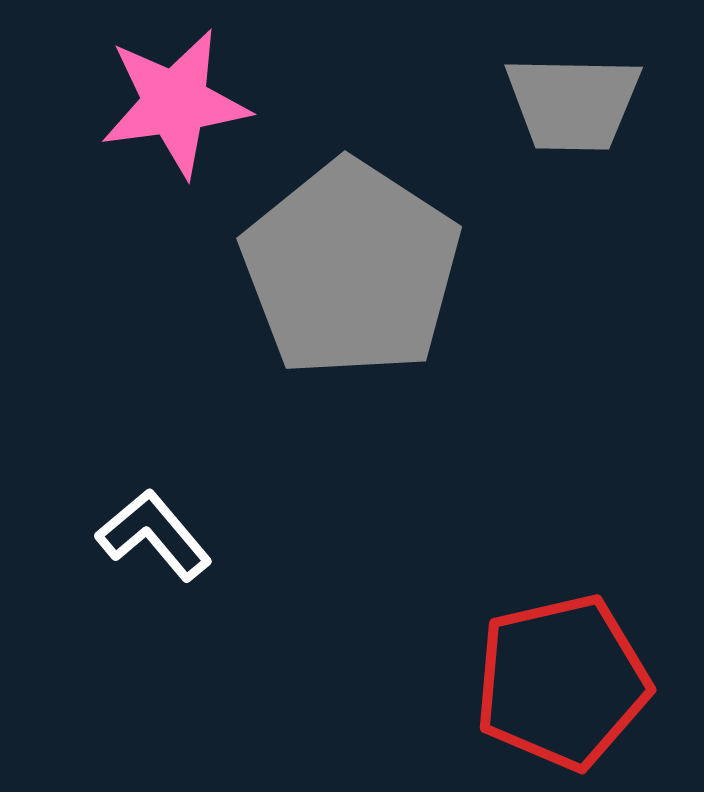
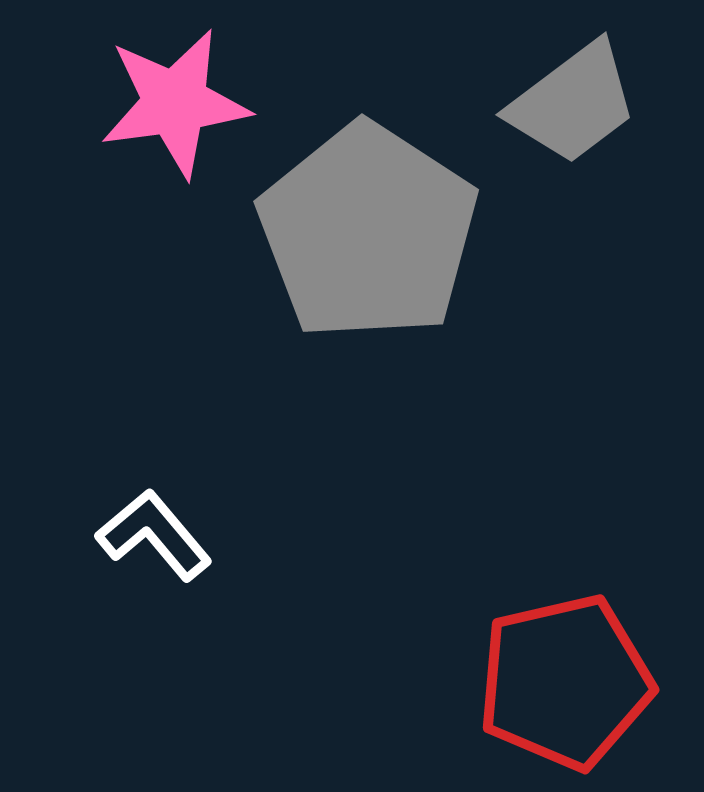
gray trapezoid: rotated 38 degrees counterclockwise
gray pentagon: moved 17 px right, 37 px up
red pentagon: moved 3 px right
